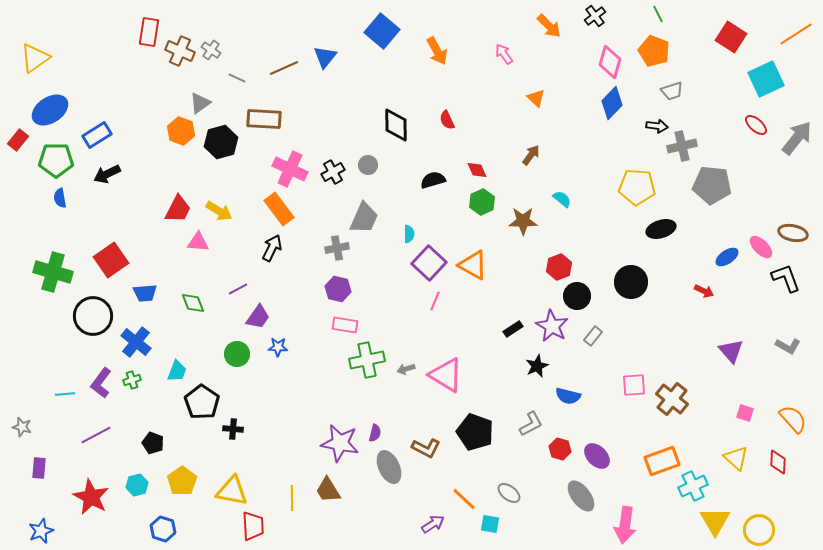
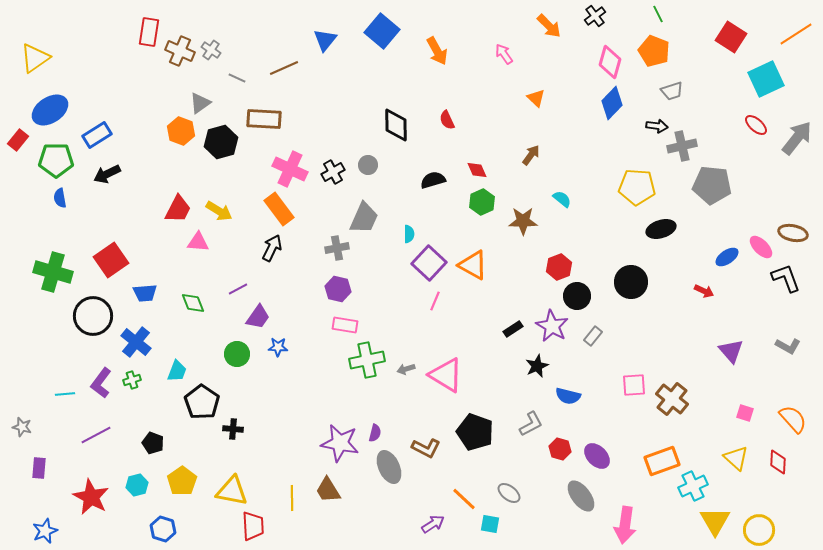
blue triangle at (325, 57): moved 17 px up
blue star at (41, 531): moved 4 px right
